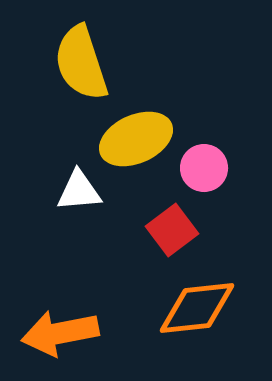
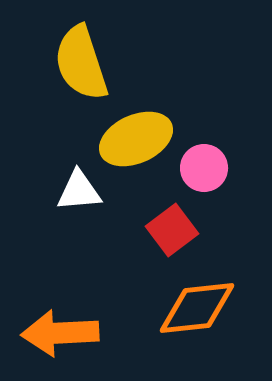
orange arrow: rotated 8 degrees clockwise
